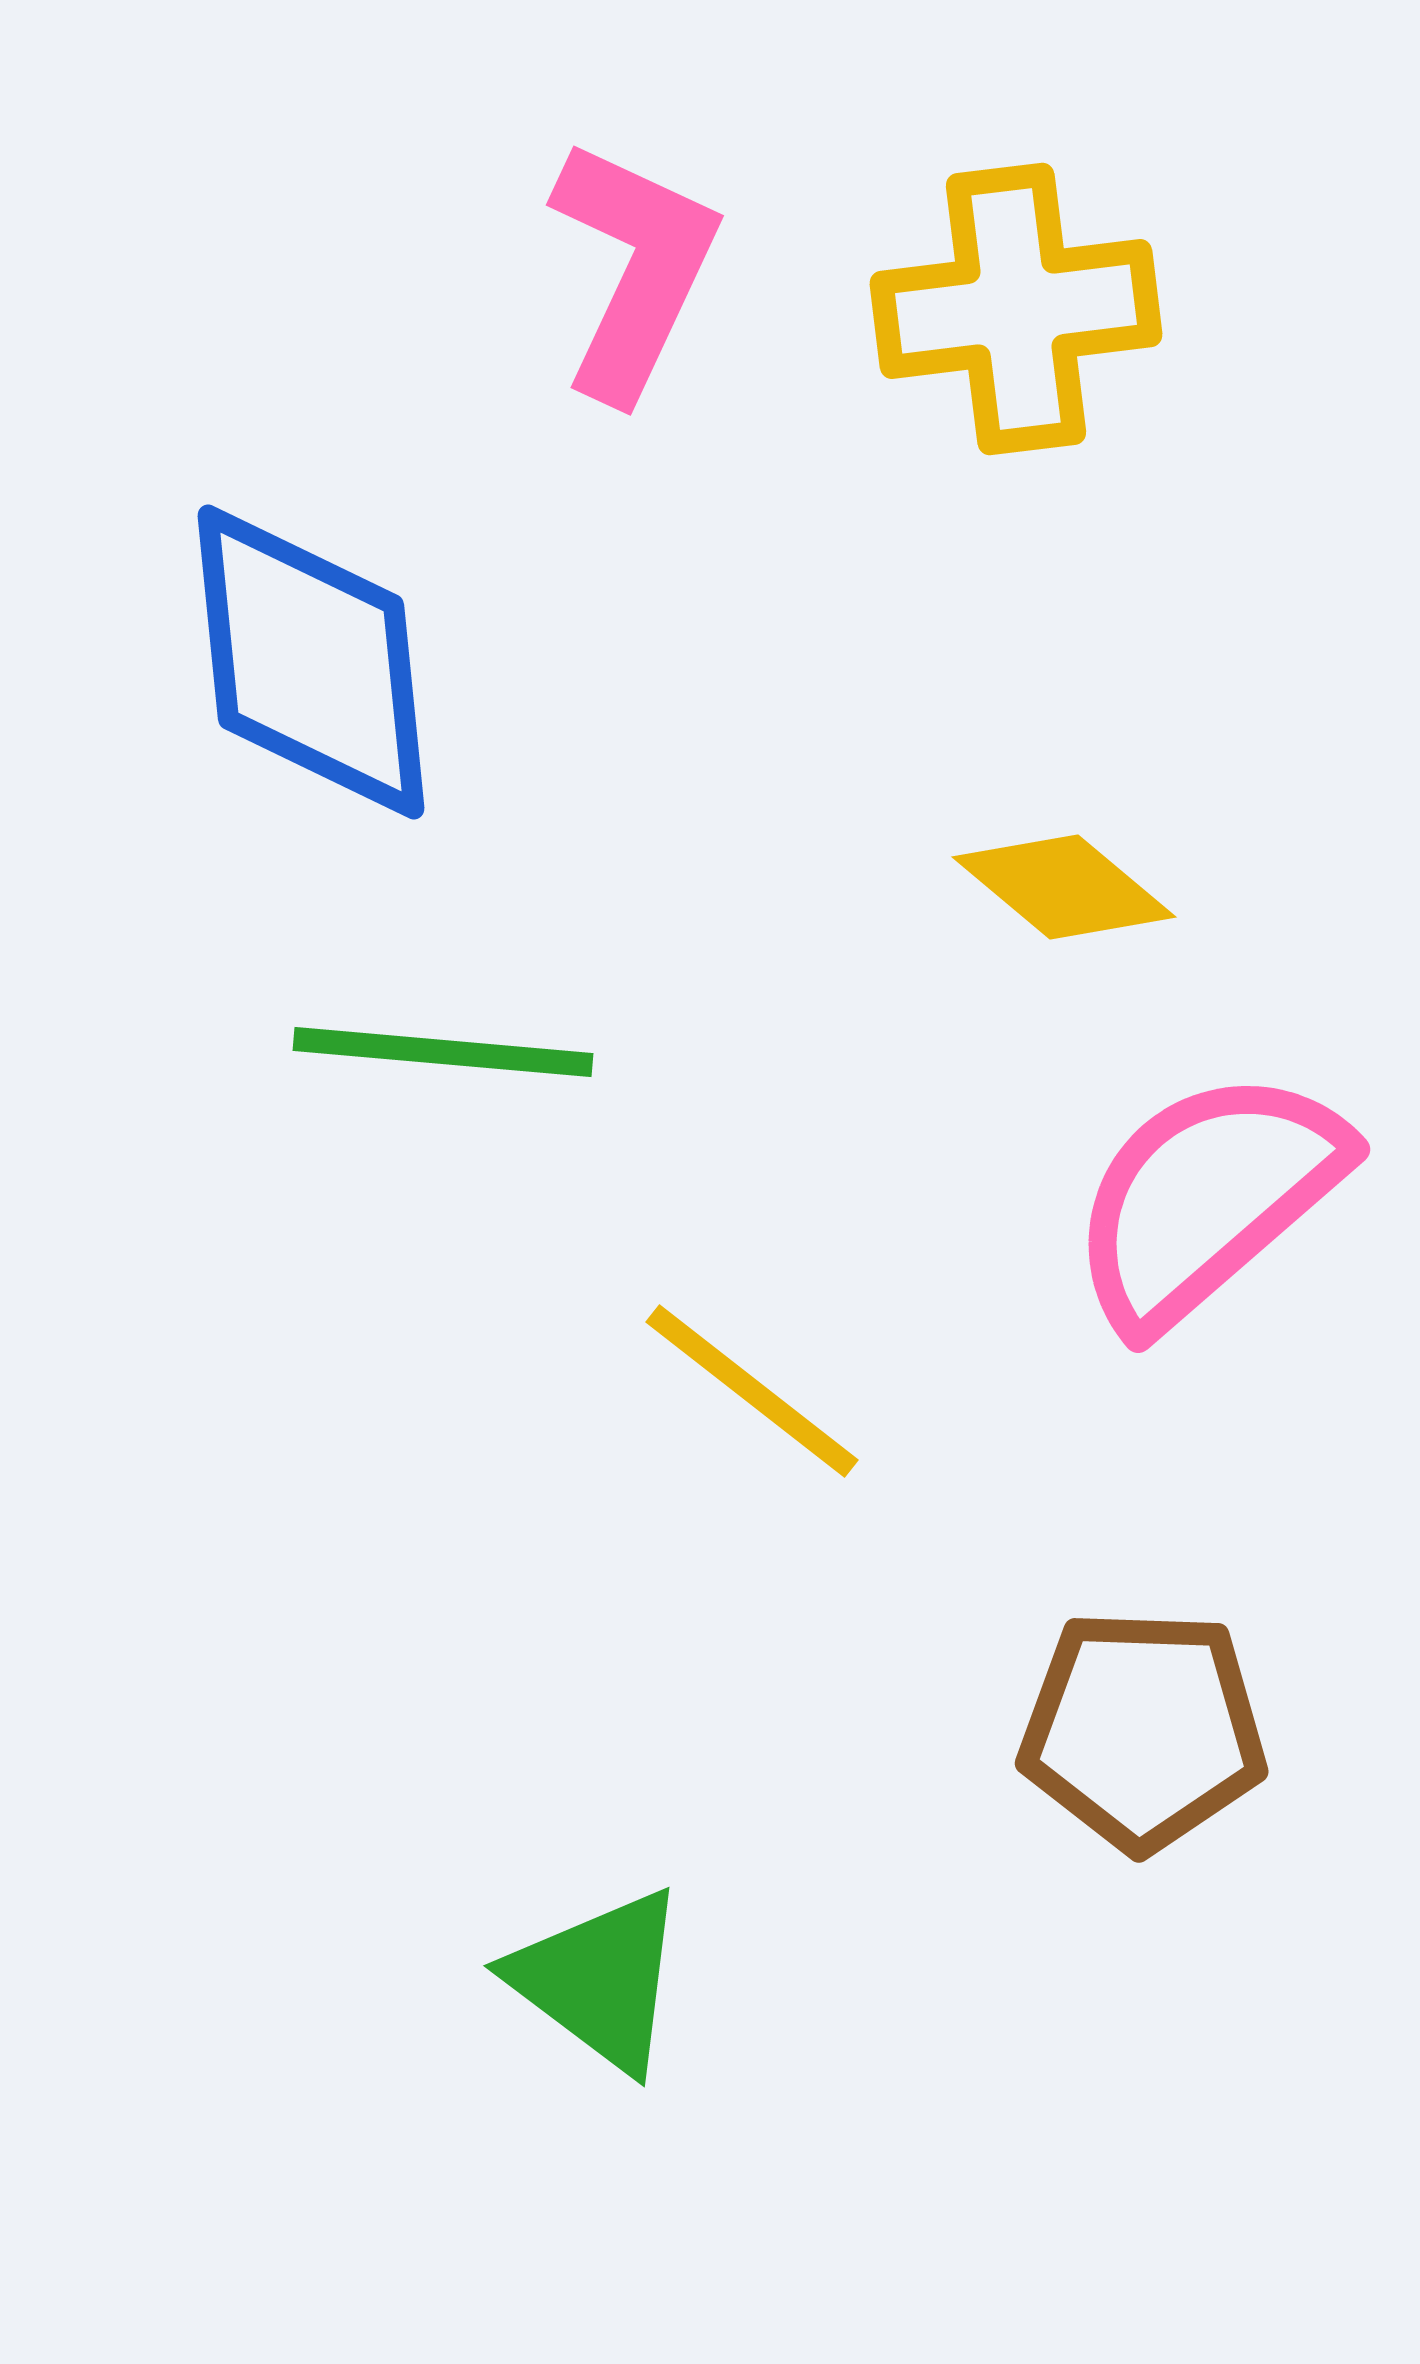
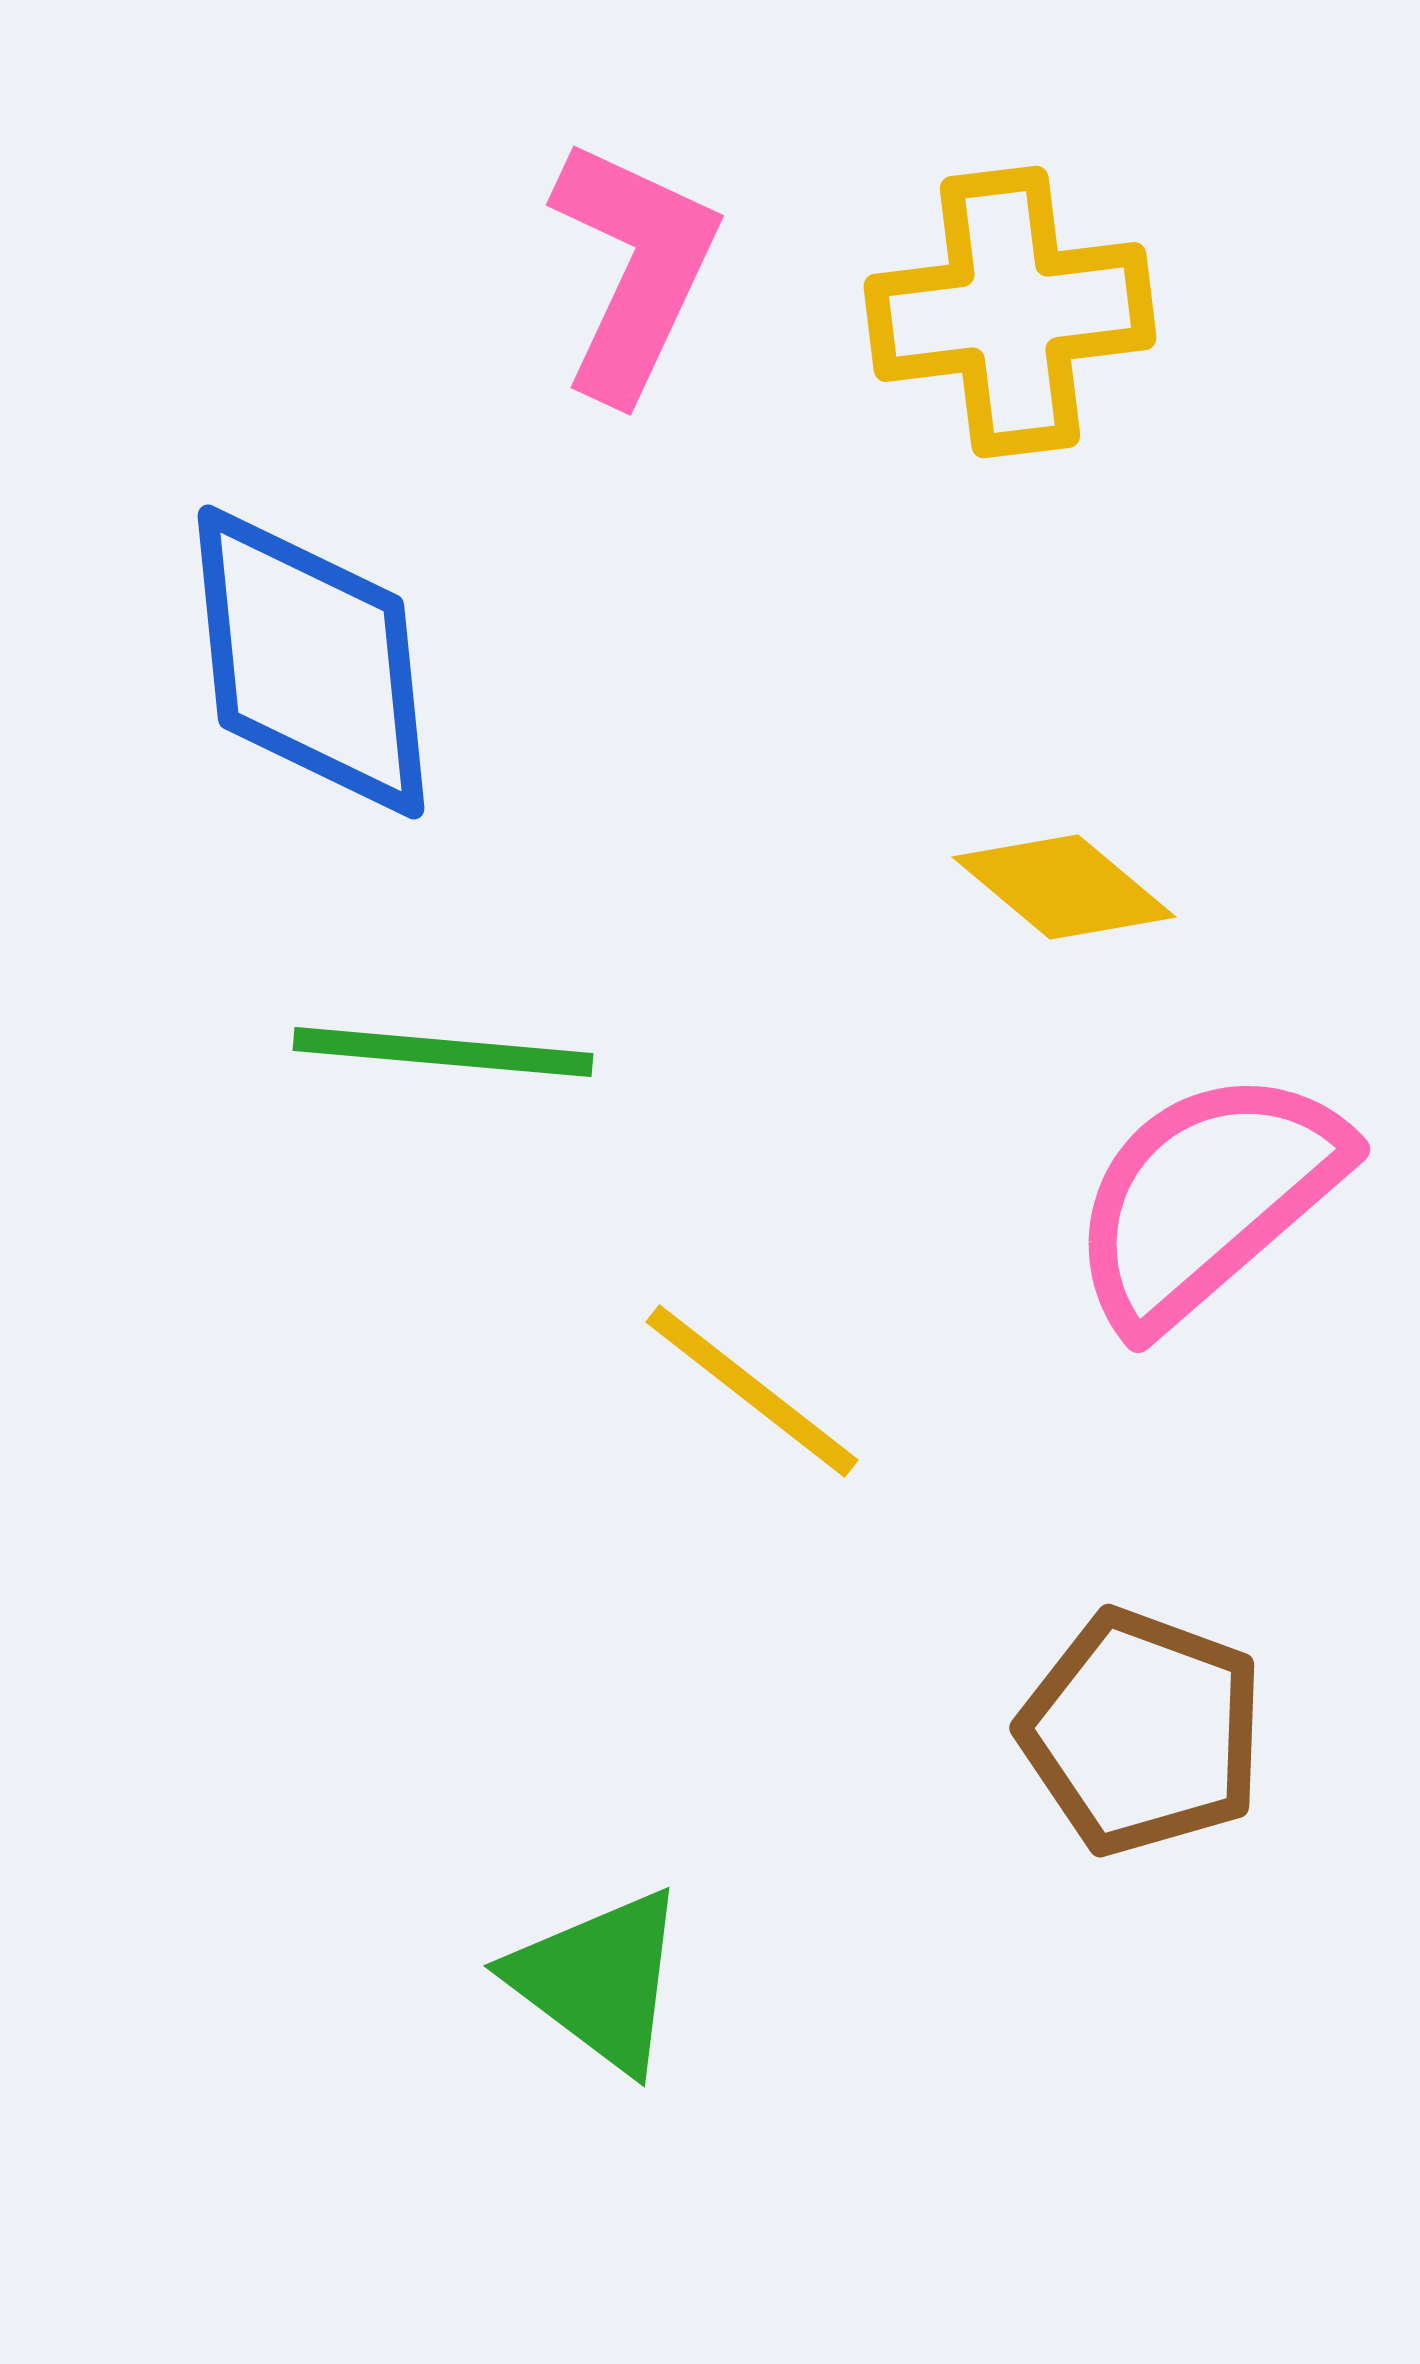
yellow cross: moved 6 px left, 3 px down
brown pentagon: moved 1 px left, 2 px down; rotated 18 degrees clockwise
